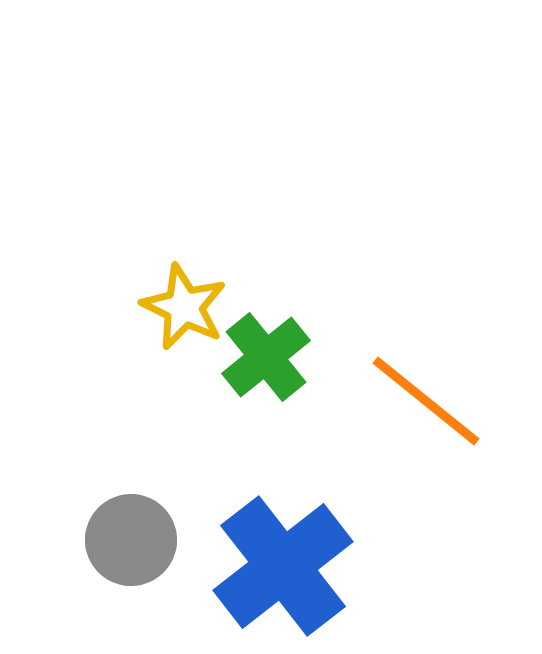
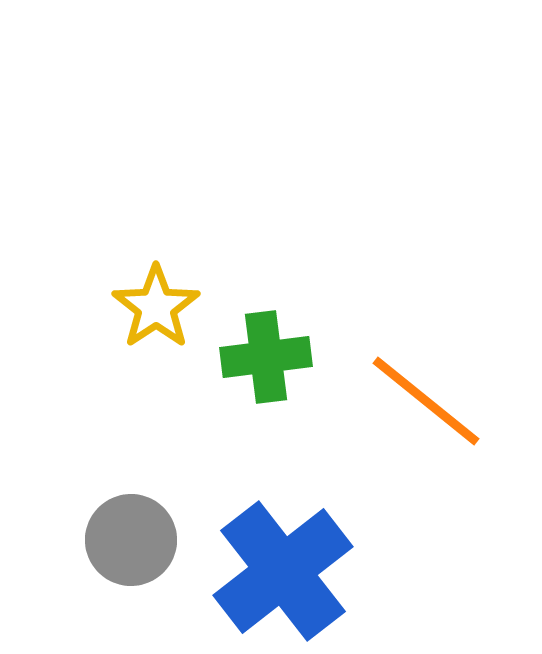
yellow star: moved 28 px left; rotated 12 degrees clockwise
green cross: rotated 32 degrees clockwise
blue cross: moved 5 px down
